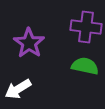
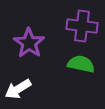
purple cross: moved 4 px left, 1 px up
green semicircle: moved 4 px left, 2 px up
